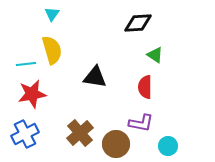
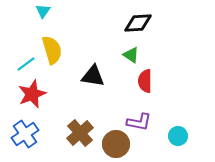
cyan triangle: moved 9 px left, 3 px up
green triangle: moved 24 px left
cyan line: rotated 30 degrees counterclockwise
black triangle: moved 2 px left, 1 px up
red semicircle: moved 6 px up
red star: rotated 12 degrees counterclockwise
purple L-shape: moved 2 px left, 1 px up
blue cross: rotated 8 degrees counterclockwise
cyan circle: moved 10 px right, 10 px up
